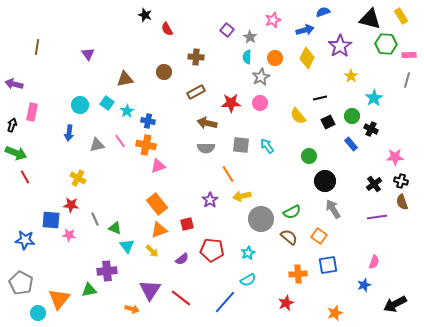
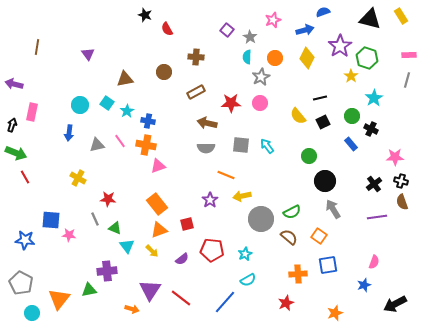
green hexagon at (386, 44): moved 19 px left, 14 px down; rotated 15 degrees clockwise
black square at (328, 122): moved 5 px left
orange line at (228, 174): moved 2 px left, 1 px down; rotated 36 degrees counterclockwise
red star at (71, 205): moved 37 px right, 6 px up
cyan star at (248, 253): moved 3 px left, 1 px down
cyan circle at (38, 313): moved 6 px left
